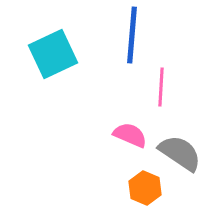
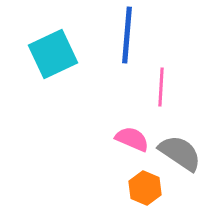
blue line: moved 5 px left
pink semicircle: moved 2 px right, 4 px down
